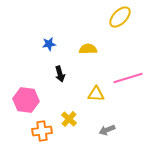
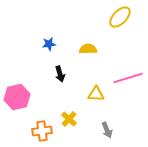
pink hexagon: moved 9 px left, 3 px up; rotated 20 degrees counterclockwise
gray arrow: rotated 91 degrees counterclockwise
